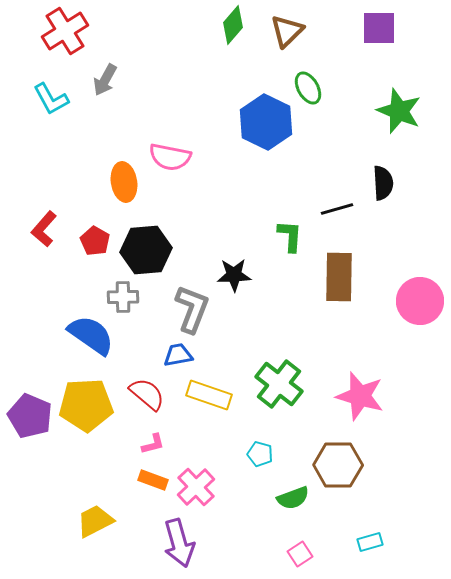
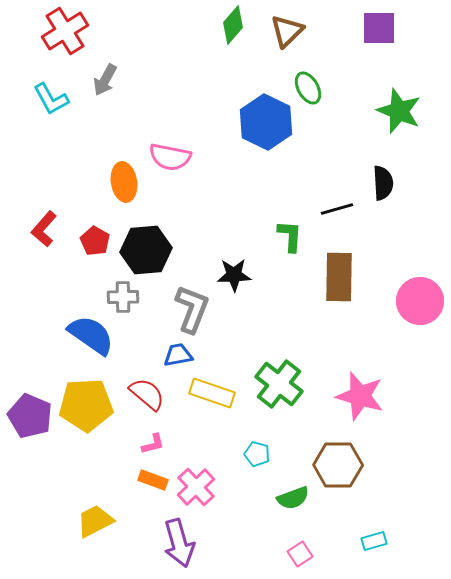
yellow rectangle: moved 3 px right, 2 px up
cyan pentagon: moved 3 px left
cyan rectangle: moved 4 px right, 1 px up
